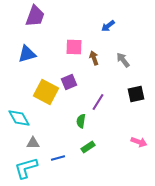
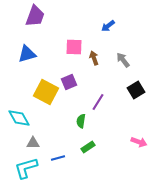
black square: moved 4 px up; rotated 18 degrees counterclockwise
